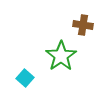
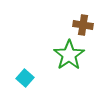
green star: moved 8 px right, 1 px up
